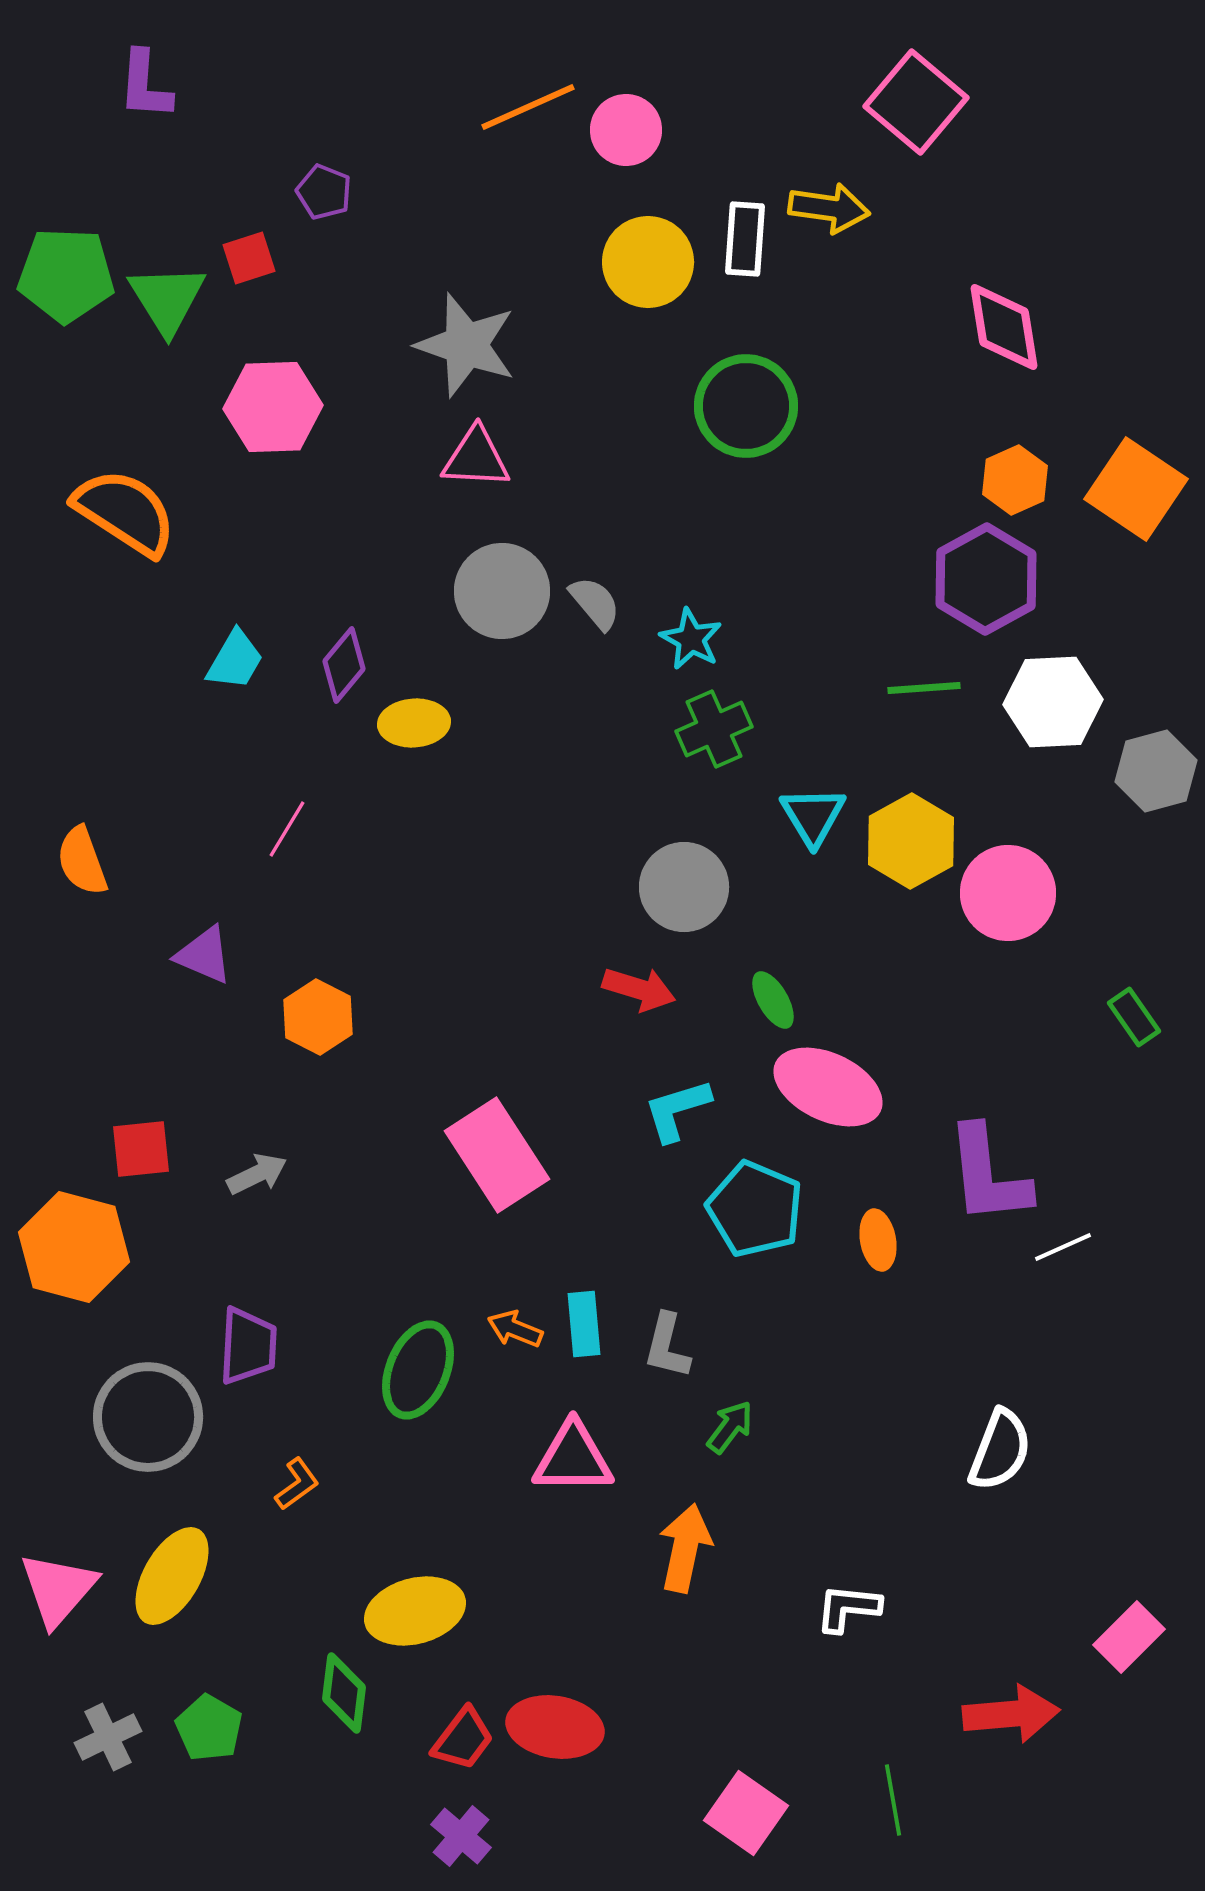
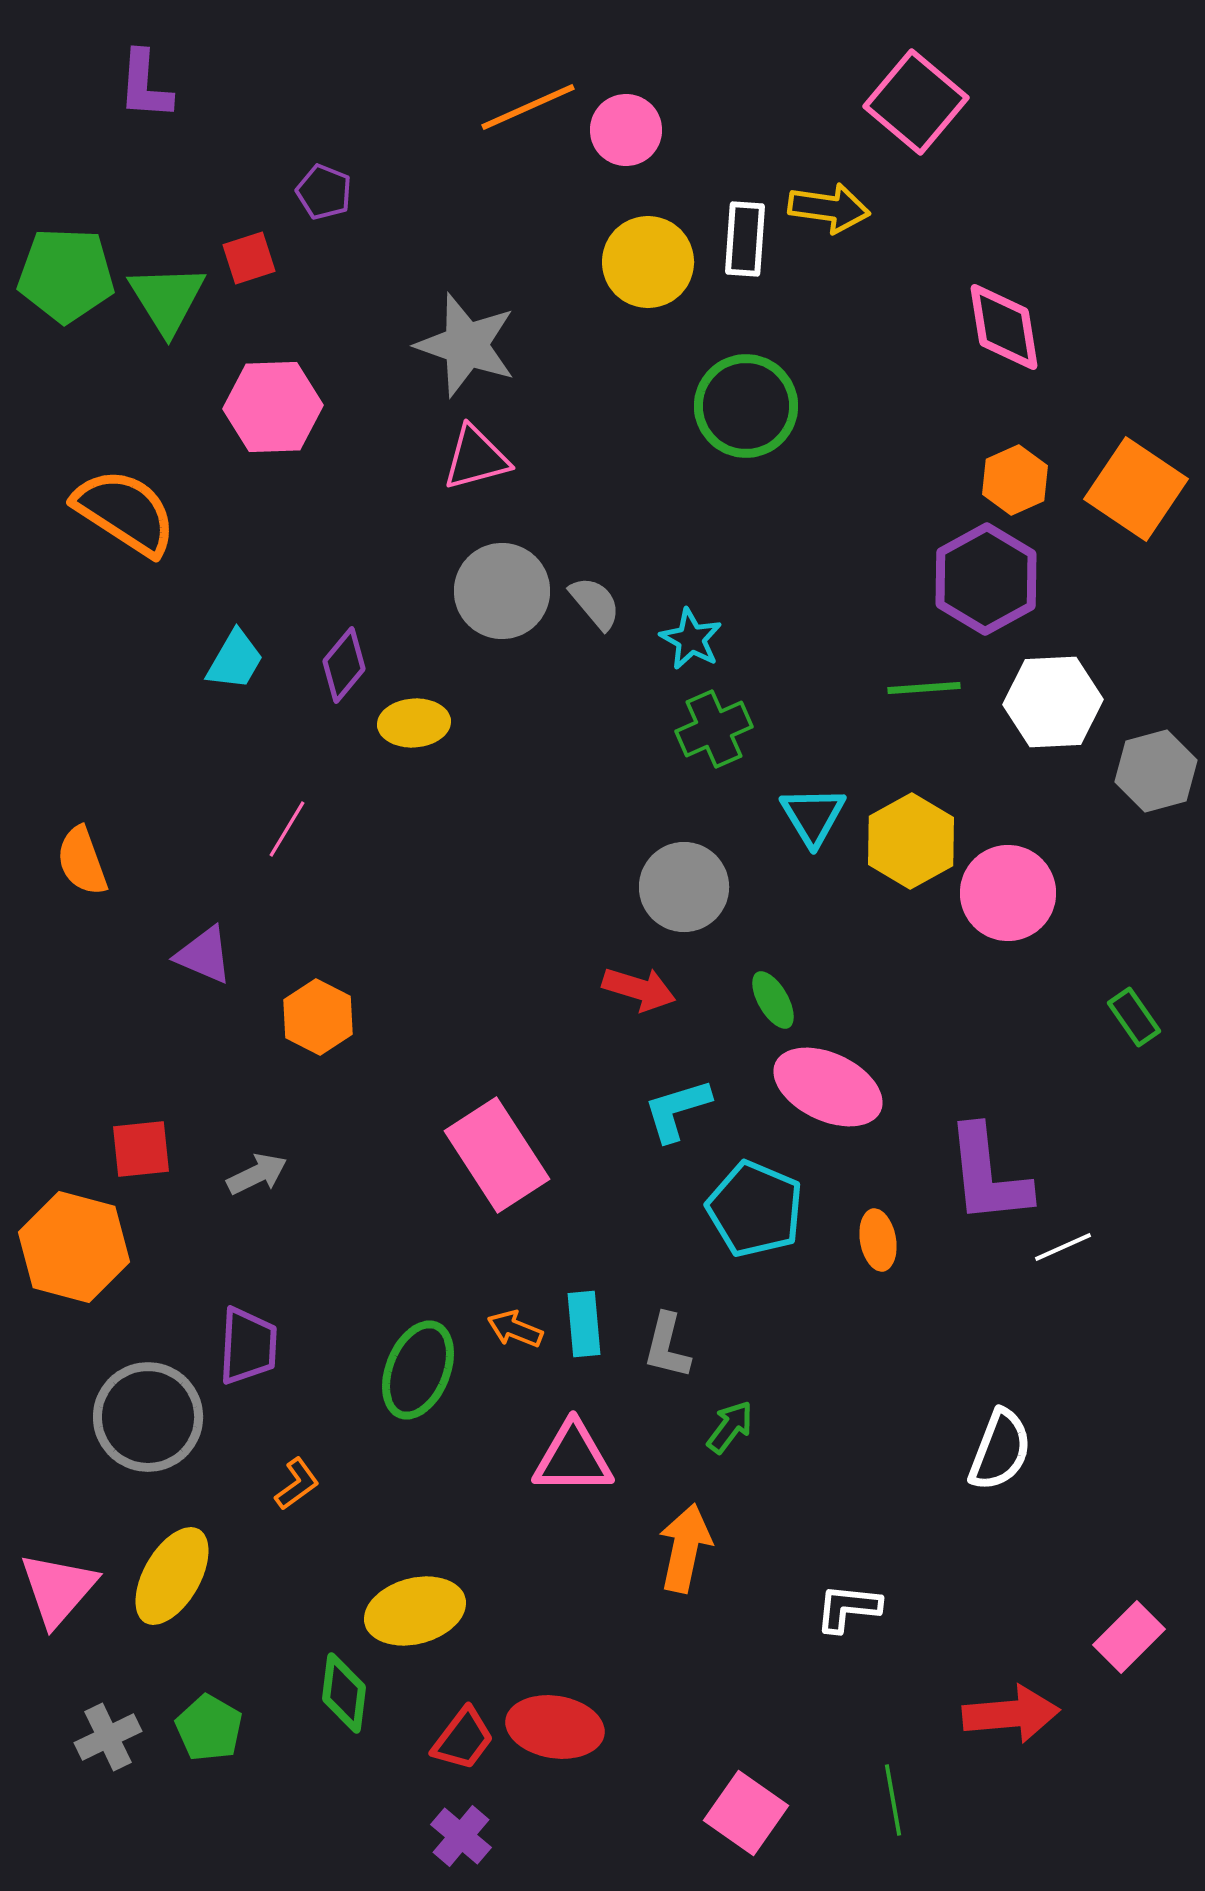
pink triangle at (476, 458): rotated 18 degrees counterclockwise
